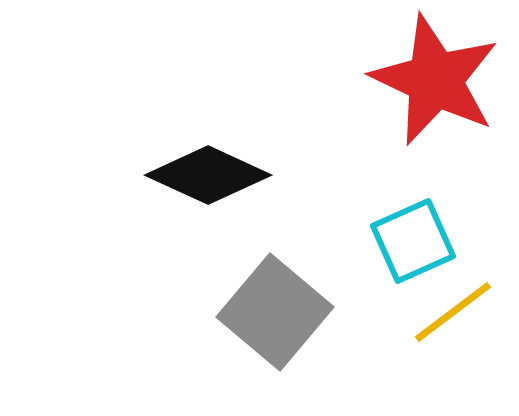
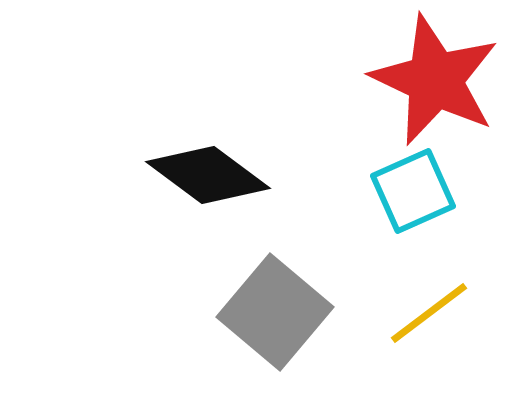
black diamond: rotated 12 degrees clockwise
cyan square: moved 50 px up
yellow line: moved 24 px left, 1 px down
